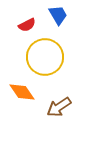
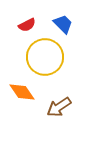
blue trapezoid: moved 5 px right, 9 px down; rotated 15 degrees counterclockwise
